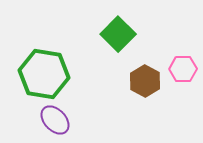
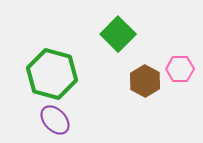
pink hexagon: moved 3 px left
green hexagon: moved 8 px right; rotated 6 degrees clockwise
